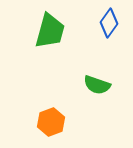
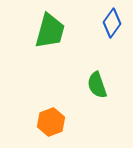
blue diamond: moved 3 px right
green semicircle: rotated 52 degrees clockwise
